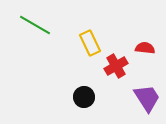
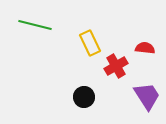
green line: rotated 16 degrees counterclockwise
purple trapezoid: moved 2 px up
